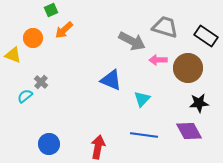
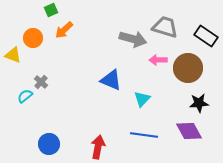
gray arrow: moved 1 px right, 2 px up; rotated 12 degrees counterclockwise
